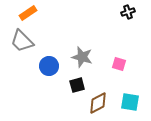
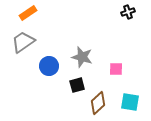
gray trapezoid: moved 1 px right, 1 px down; rotated 100 degrees clockwise
pink square: moved 3 px left, 5 px down; rotated 16 degrees counterclockwise
brown diamond: rotated 15 degrees counterclockwise
